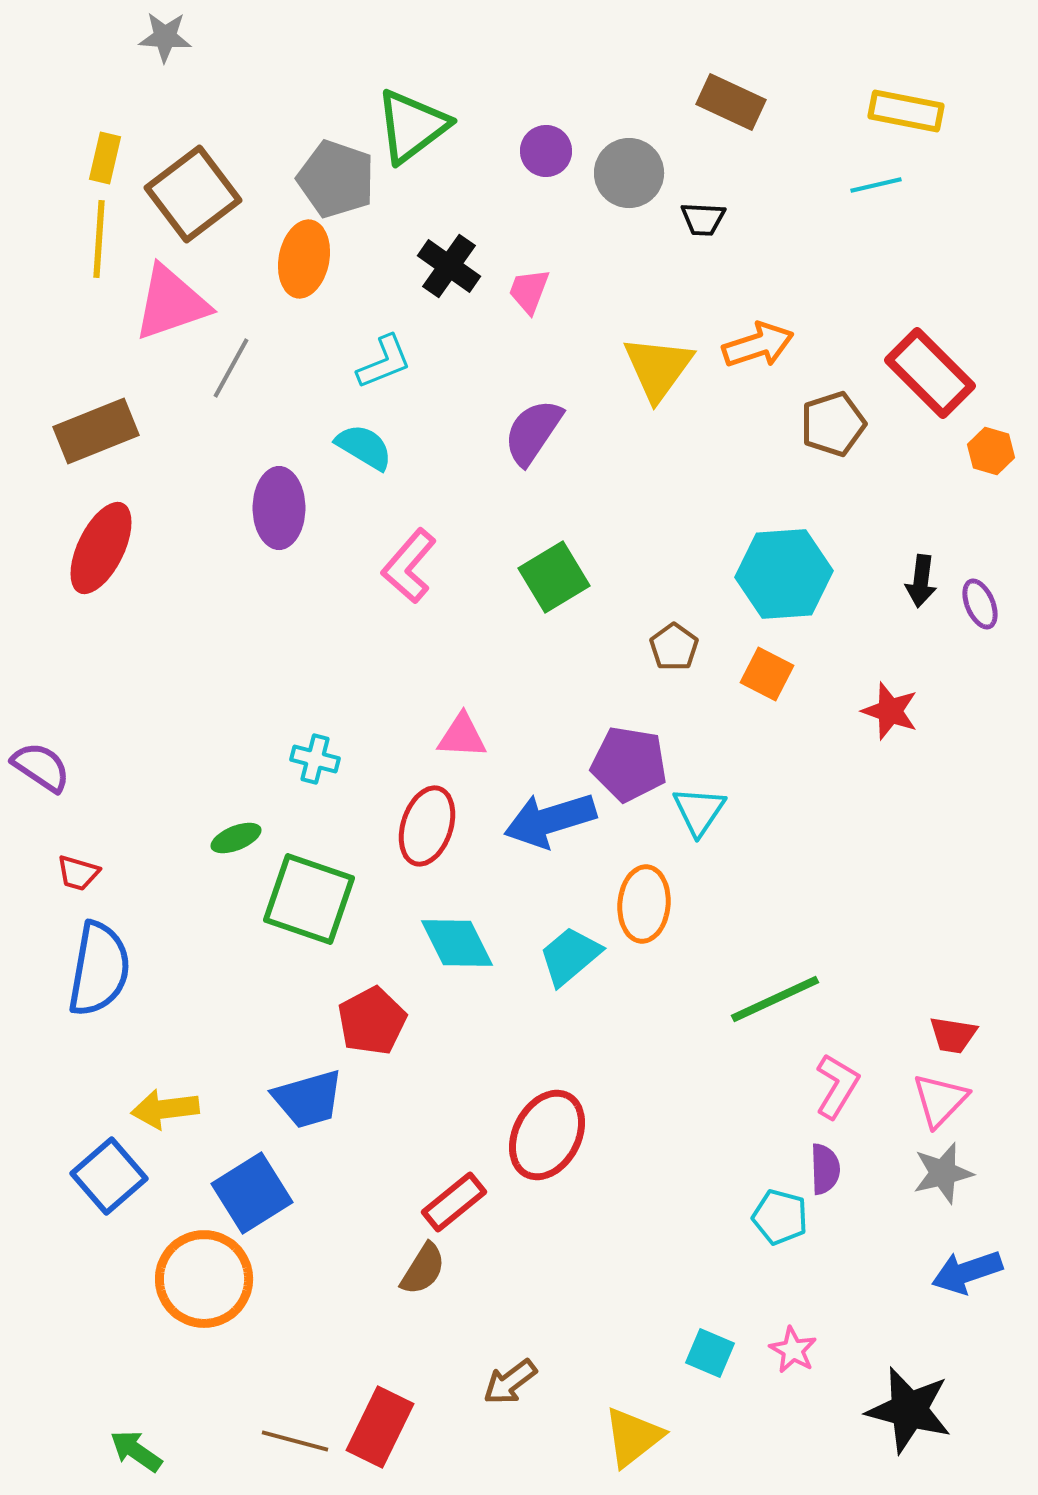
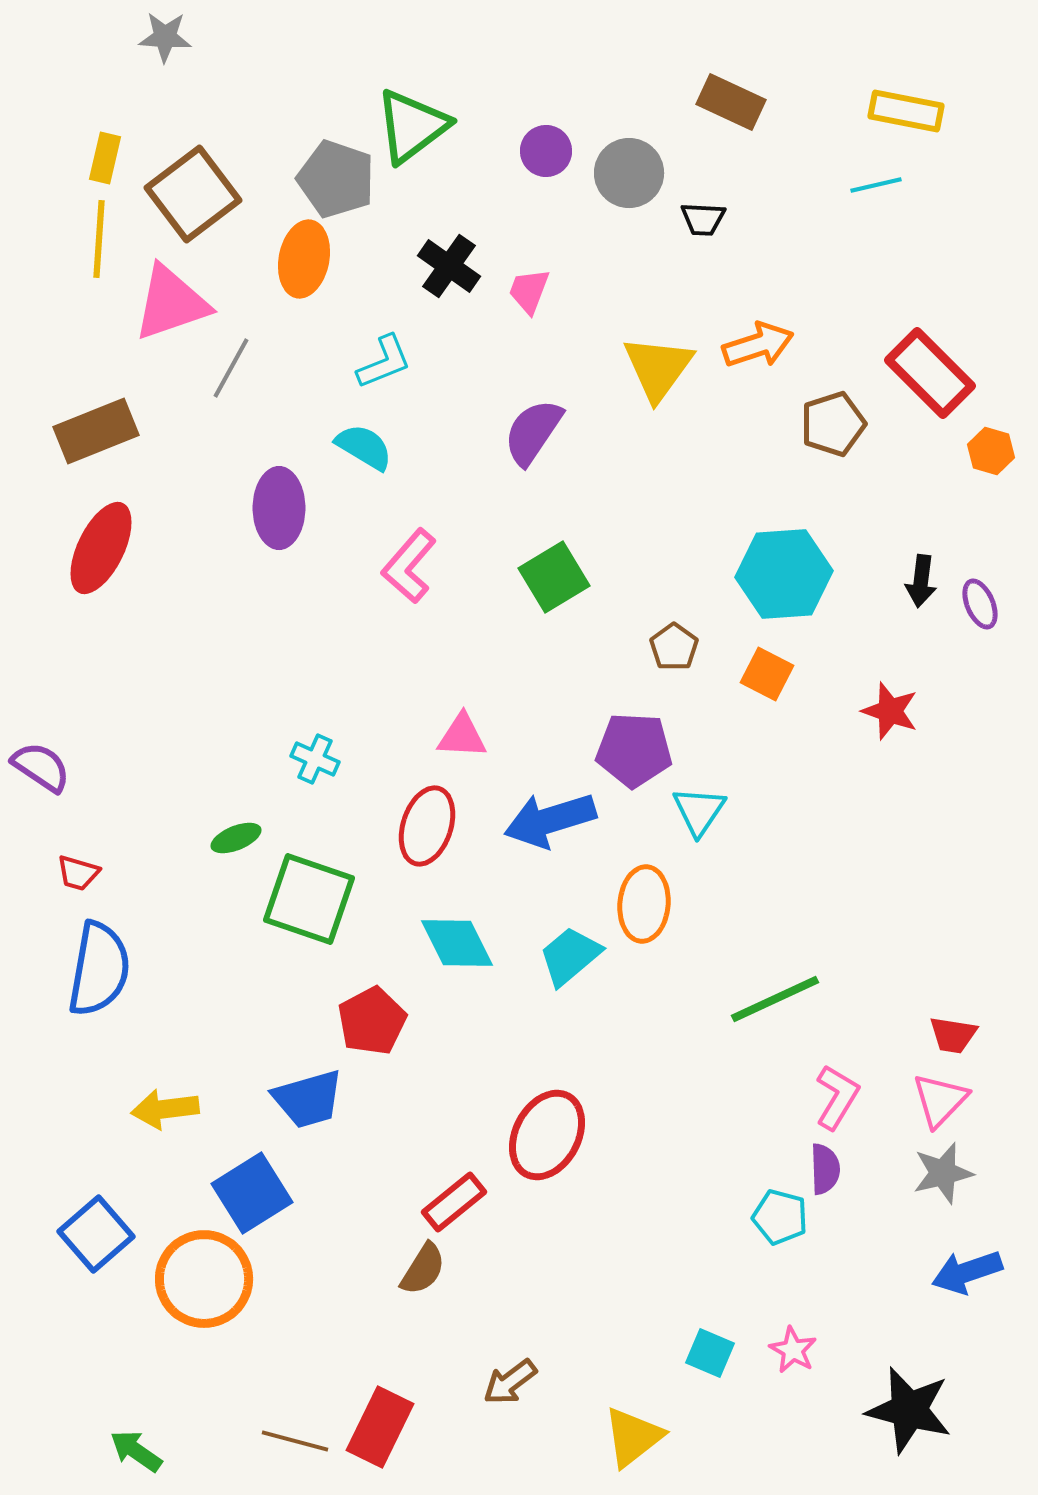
cyan cross at (315, 759): rotated 9 degrees clockwise
purple pentagon at (629, 764): moved 5 px right, 14 px up; rotated 6 degrees counterclockwise
pink L-shape at (837, 1086): moved 11 px down
blue square at (109, 1176): moved 13 px left, 58 px down
